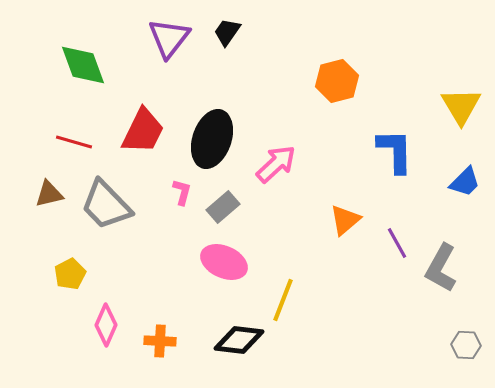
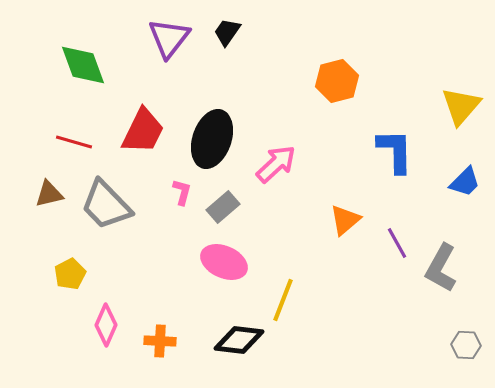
yellow triangle: rotated 12 degrees clockwise
